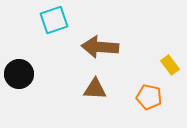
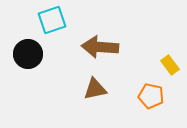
cyan square: moved 2 px left
black circle: moved 9 px right, 20 px up
brown triangle: rotated 15 degrees counterclockwise
orange pentagon: moved 2 px right, 1 px up
